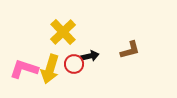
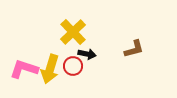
yellow cross: moved 10 px right
brown L-shape: moved 4 px right, 1 px up
black arrow: moved 3 px left, 2 px up; rotated 24 degrees clockwise
red circle: moved 1 px left, 2 px down
